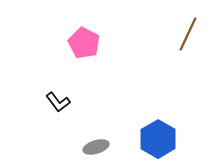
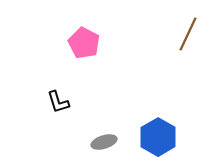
black L-shape: rotated 20 degrees clockwise
blue hexagon: moved 2 px up
gray ellipse: moved 8 px right, 5 px up
